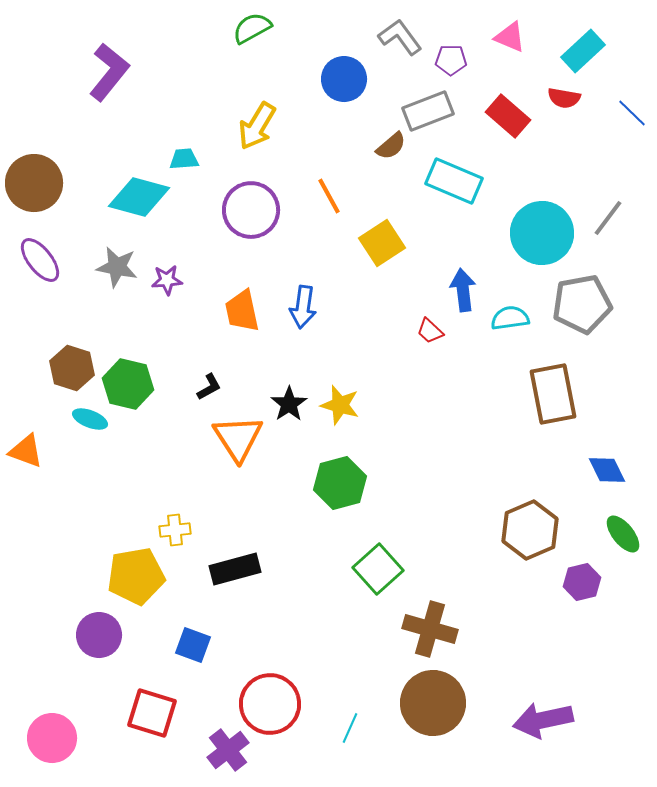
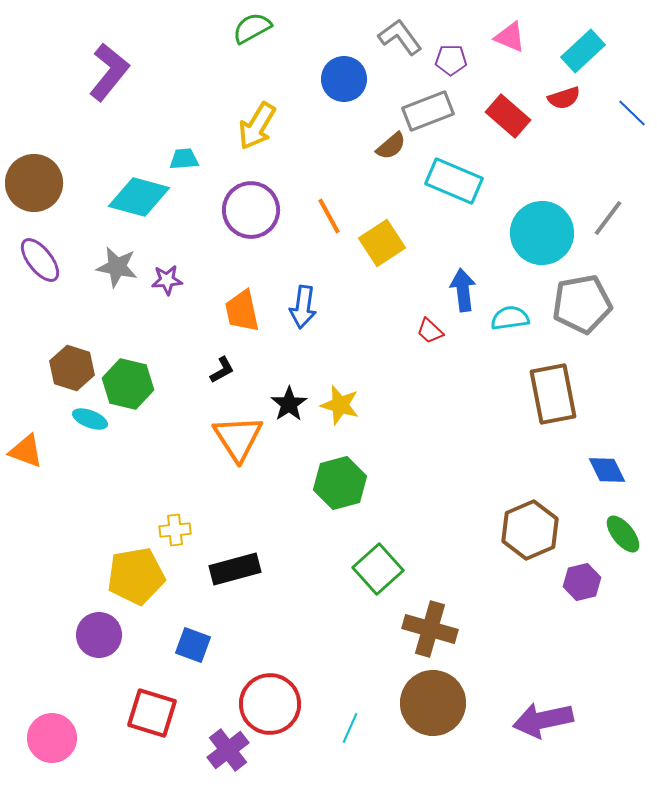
red semicircle at (564, 98): rotated 28 degrees counterclockwise
orange line at (329, 196): moved 20 px down
black L-shape at (209, 387): moved 13 px right, 17 px up
